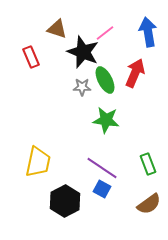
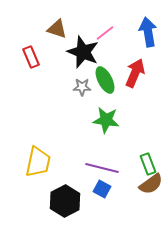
purple line: rotated 20 degrees counterclockwise
brown semicircle: moved 2 px right, 20 px up
